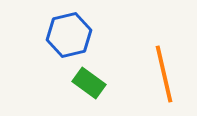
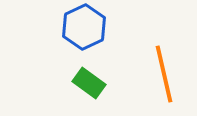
blue hexagon: moved 15 px right, 8 px up; rotated 12 degrees counterclockwise
